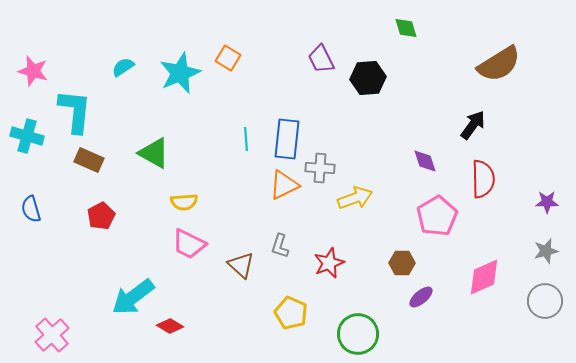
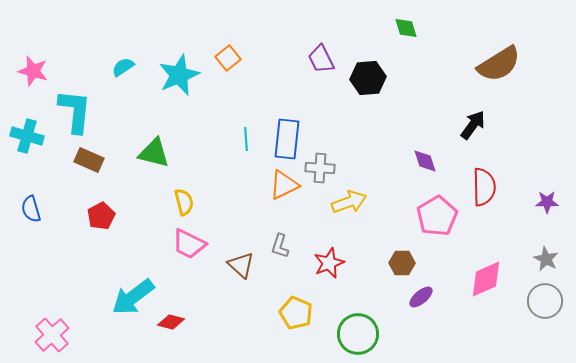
orange square: rotated 20 degrees clockwise
cyan star: moved 1 px left, 2 px down
green triangle: rotated 16 degrees counterclockwise
red semicircle: moved 1 px right, 8 px down
yellow arrow: moved 6 px left, 4 px down
yellow semicircle: rotated 100 degrees counterclockwise
gray star: moved 8 px down; rotated 30 degrees counterclockwise
pink diamond: moved 2 px right, 2 px down
yellow pentagon: moved 5 px right
red diamond: moved 1 px right, 4 px up; rotated 16 degrees counterclockwise
